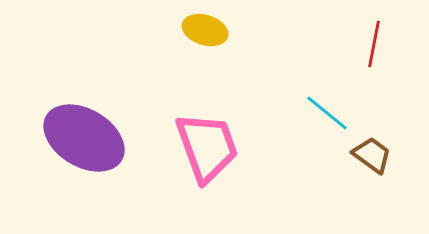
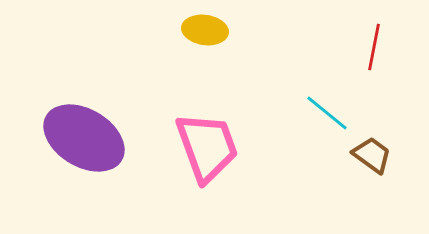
yellow ellipse: rotated 9 degrees counterclockwise
red line: moved 3 px down
